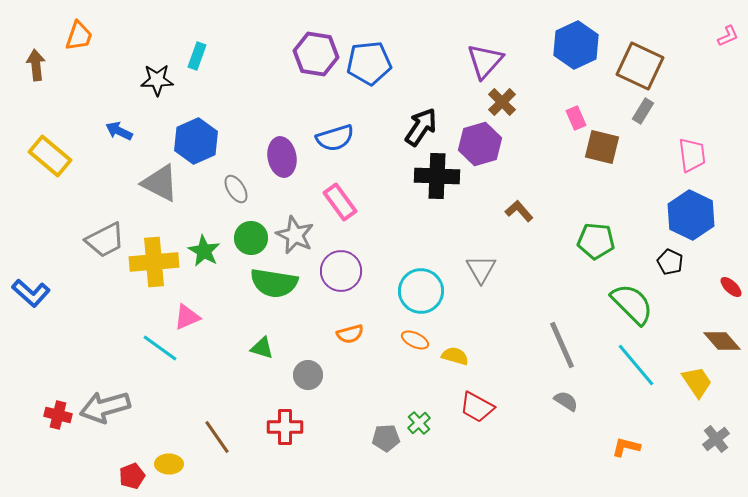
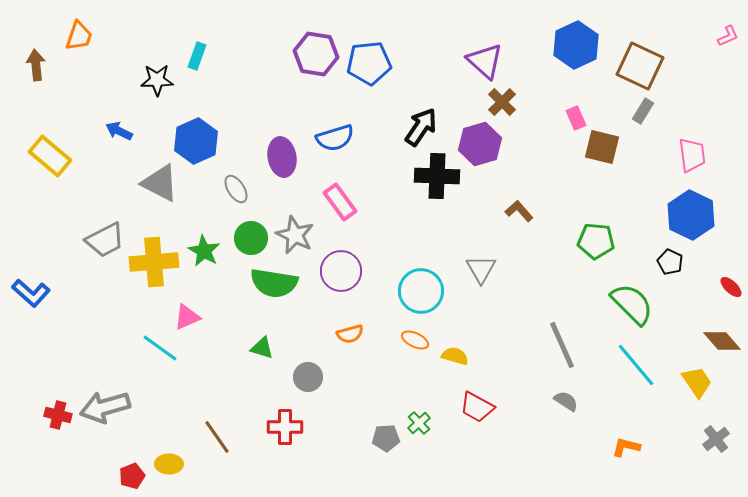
purple triangle at (485, 61): rotated 30 degrees counterclockwise
gray circle at (308, 375): moved 2 px down
